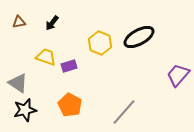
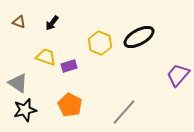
brown triangle: rotated 32 degrees clockwise
